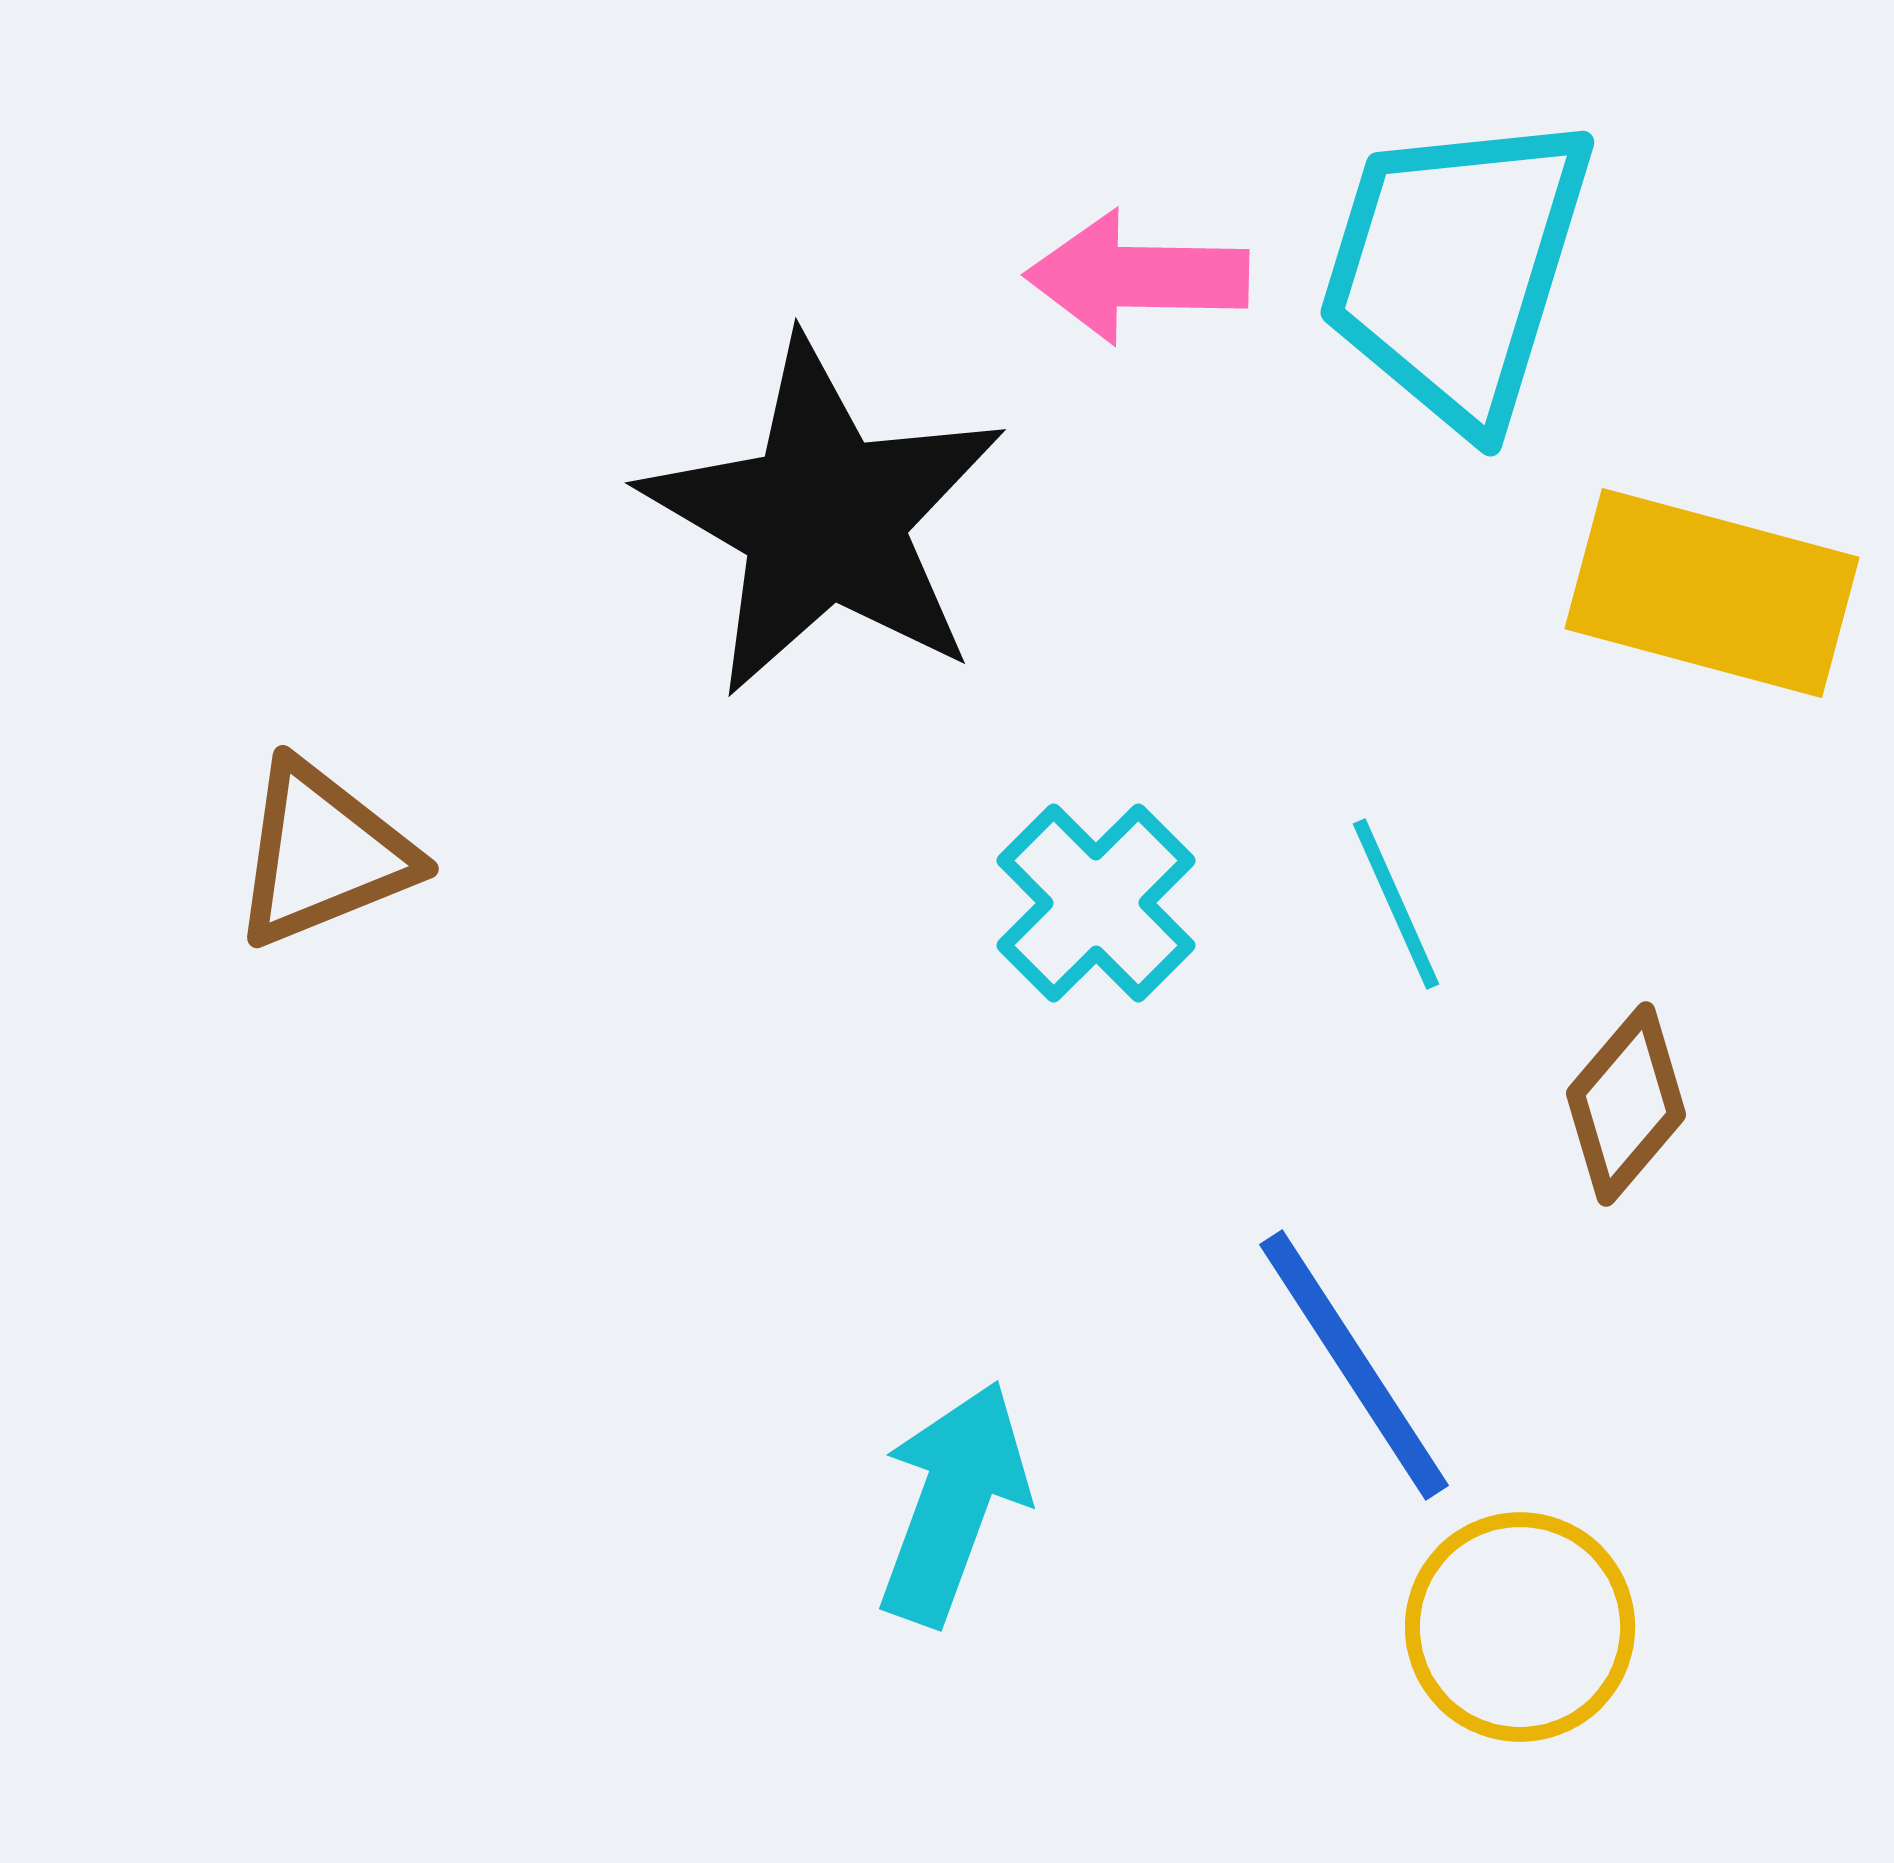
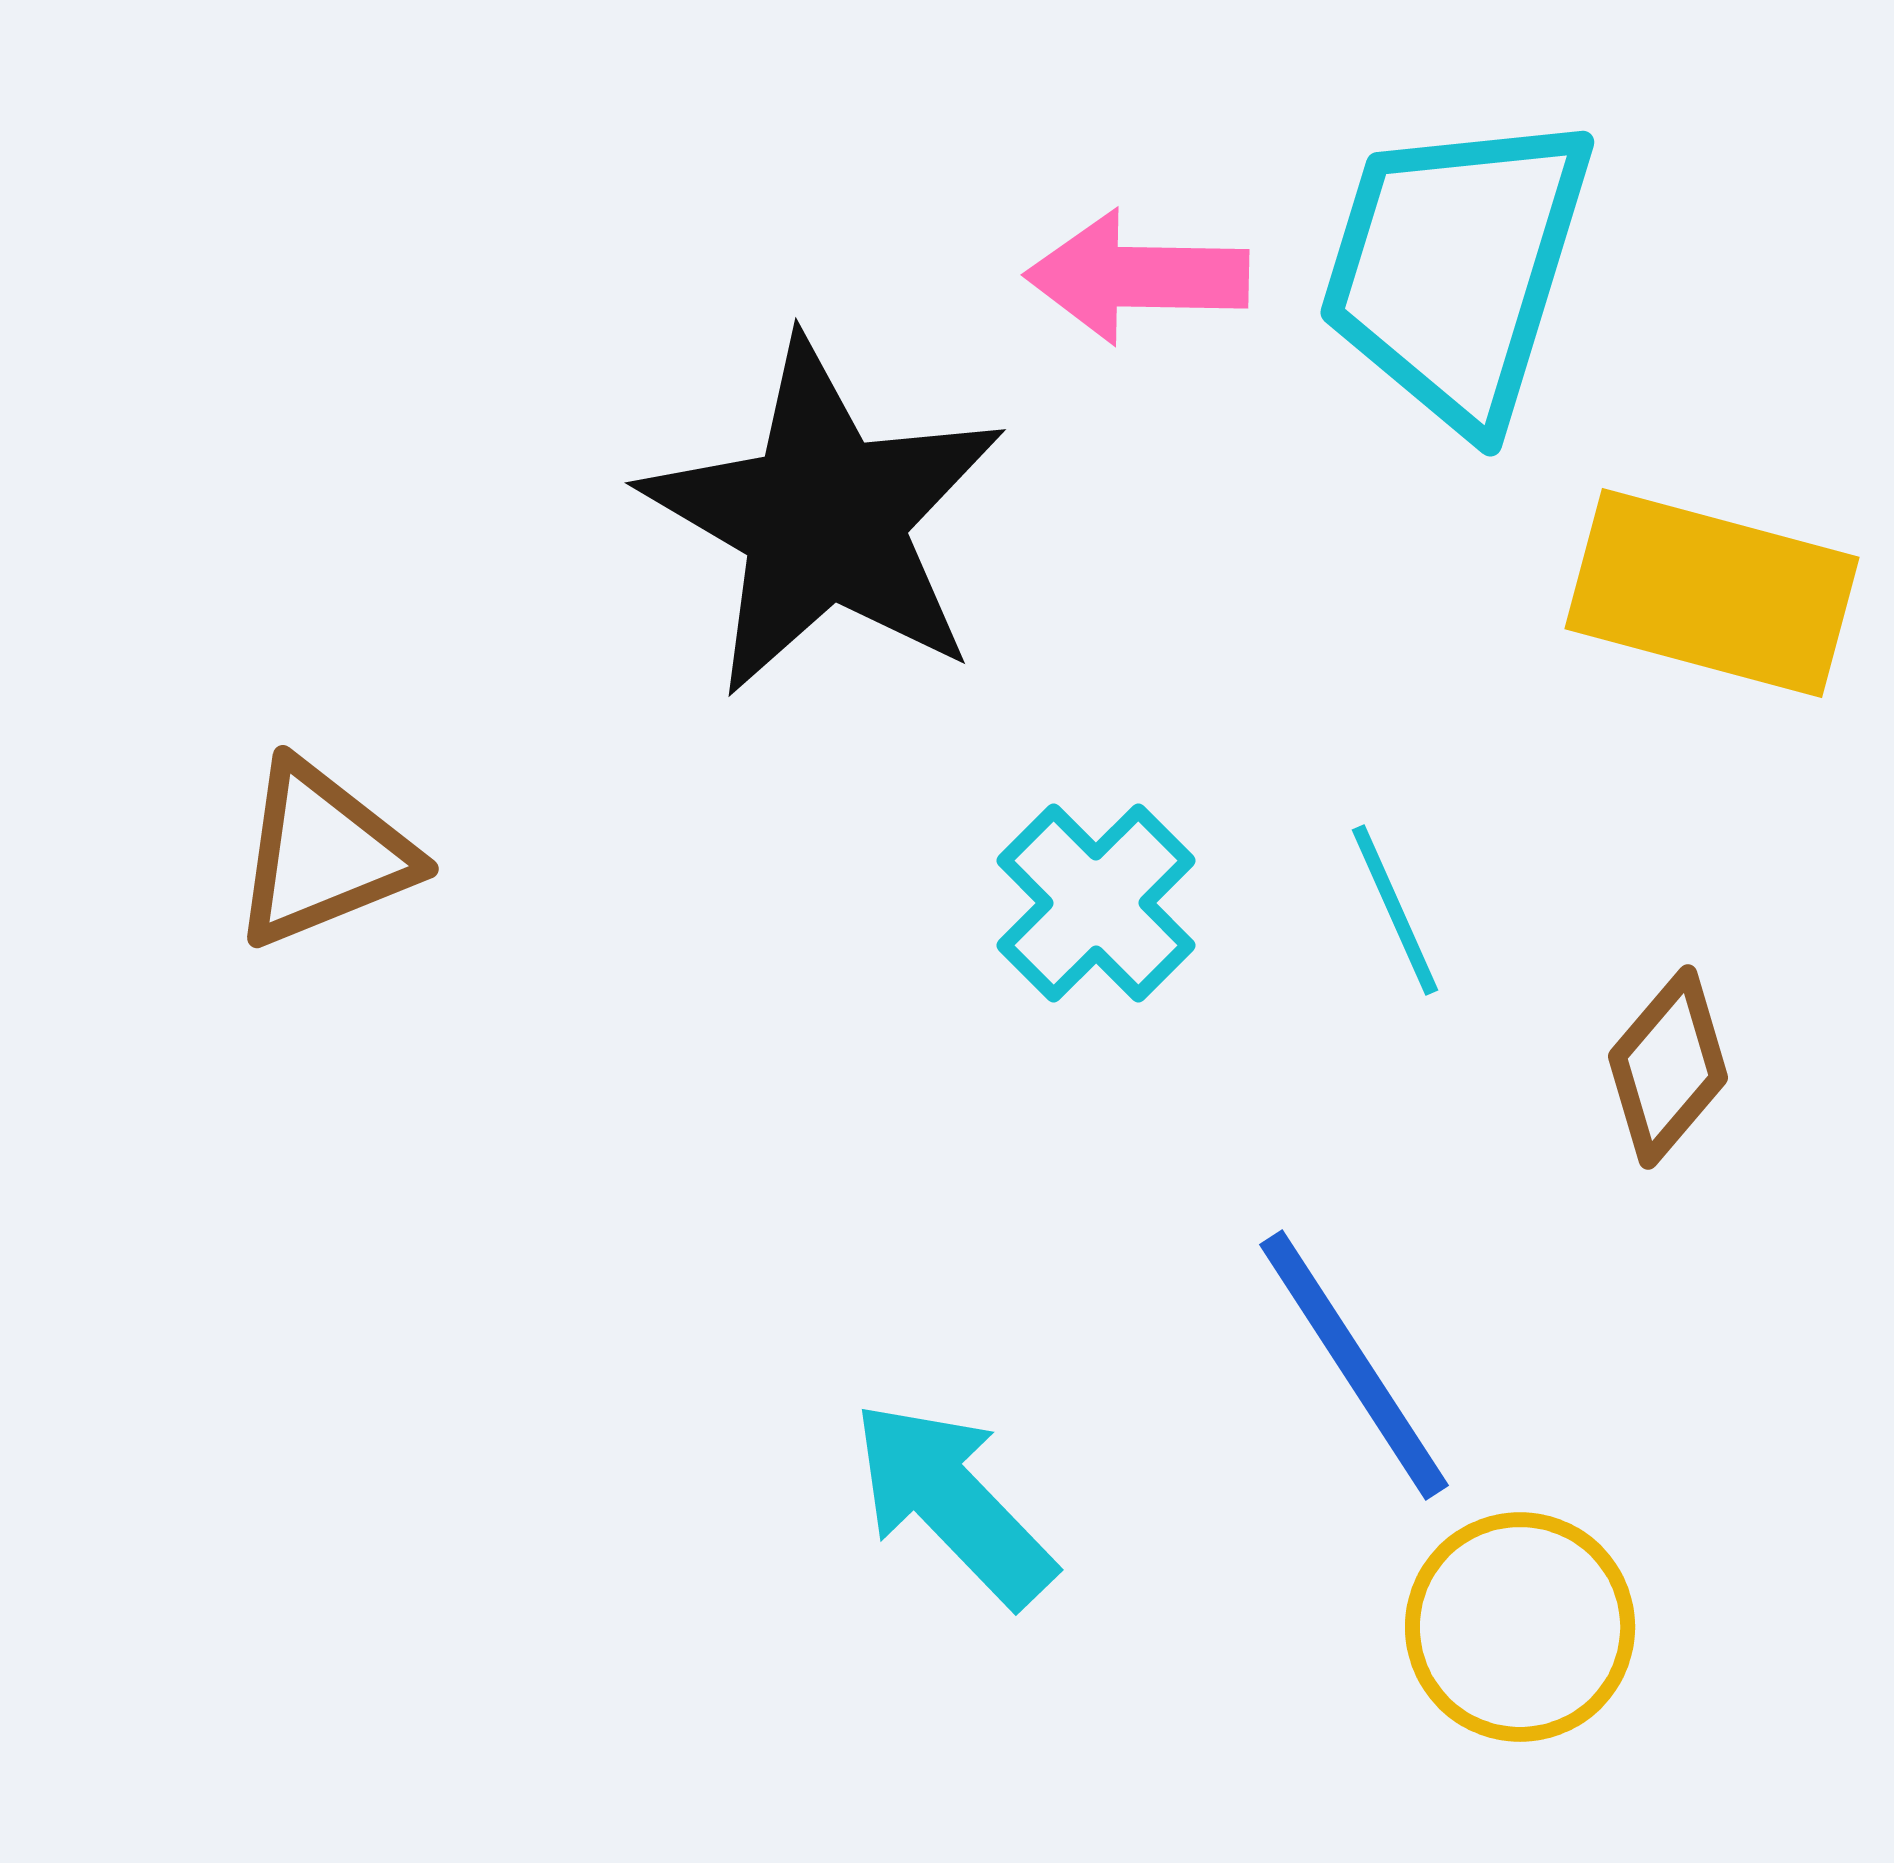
cyan line: moved 1 px left, 6 px down
brown diamond: moved 42 px right, 37 px up
cyan arrow: rotated 64 degrees counterclockwise
